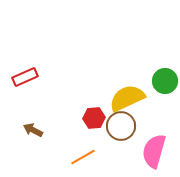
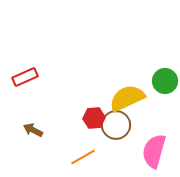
brown circle: moved 5 px left, 1 px up
